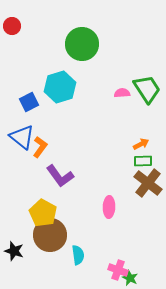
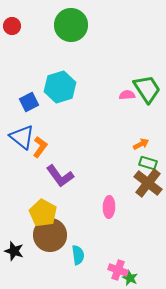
green circle: moved 11 px left, 19 px up
pink semicircle: moved 5 px right, 2 px down
green rectangle: moved 5 px right, 2 px down; rotated 18 degrees clockwise
